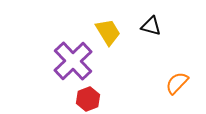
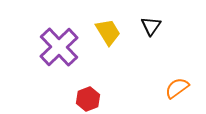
black triangle: rotated 50 degrees clockwise
purple cross: moved 14 px left, 14 px up
orange semicircle: moved 5 px down; rotated 10 degrees clockwise
